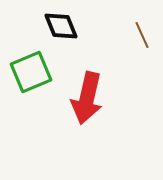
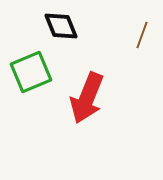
brown line: rotated 44 degrees clockwise
red arrow: rotated 9 degrees clockwise
